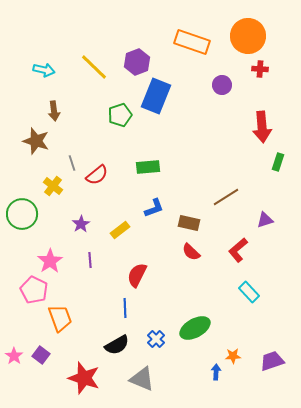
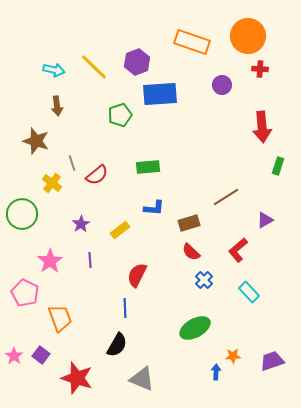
cyan arrow at (44, 70): moved 10 px right
blue rectangle at (156, 96): moved 4 px right, 2 px up; rotated 64 degrees clockwise
brown arrow at (54, 111): moved 3 px right, 5 px up
green rectangle at (278, 162): moved 4 px down
yellow cross at (53, 186): moved 1 px left, 3 px up
blue L-shape at (154, 208): rotated 25 degrees clockwise
purple triangle at (265, 220): rotated 12 degrees counterclockwise
brown rectangle at (189, 223): rotated 30 degrees counterclockwise
pink pentagon at (34, 290): moved 9 px left, 3 px down
blue cross at (156, 339): moved 48 px right, 59 px up
black semicircle at (117, 345): rotated 30 degrees counterclockwise
red star at (84, 378): moved 7 px left
